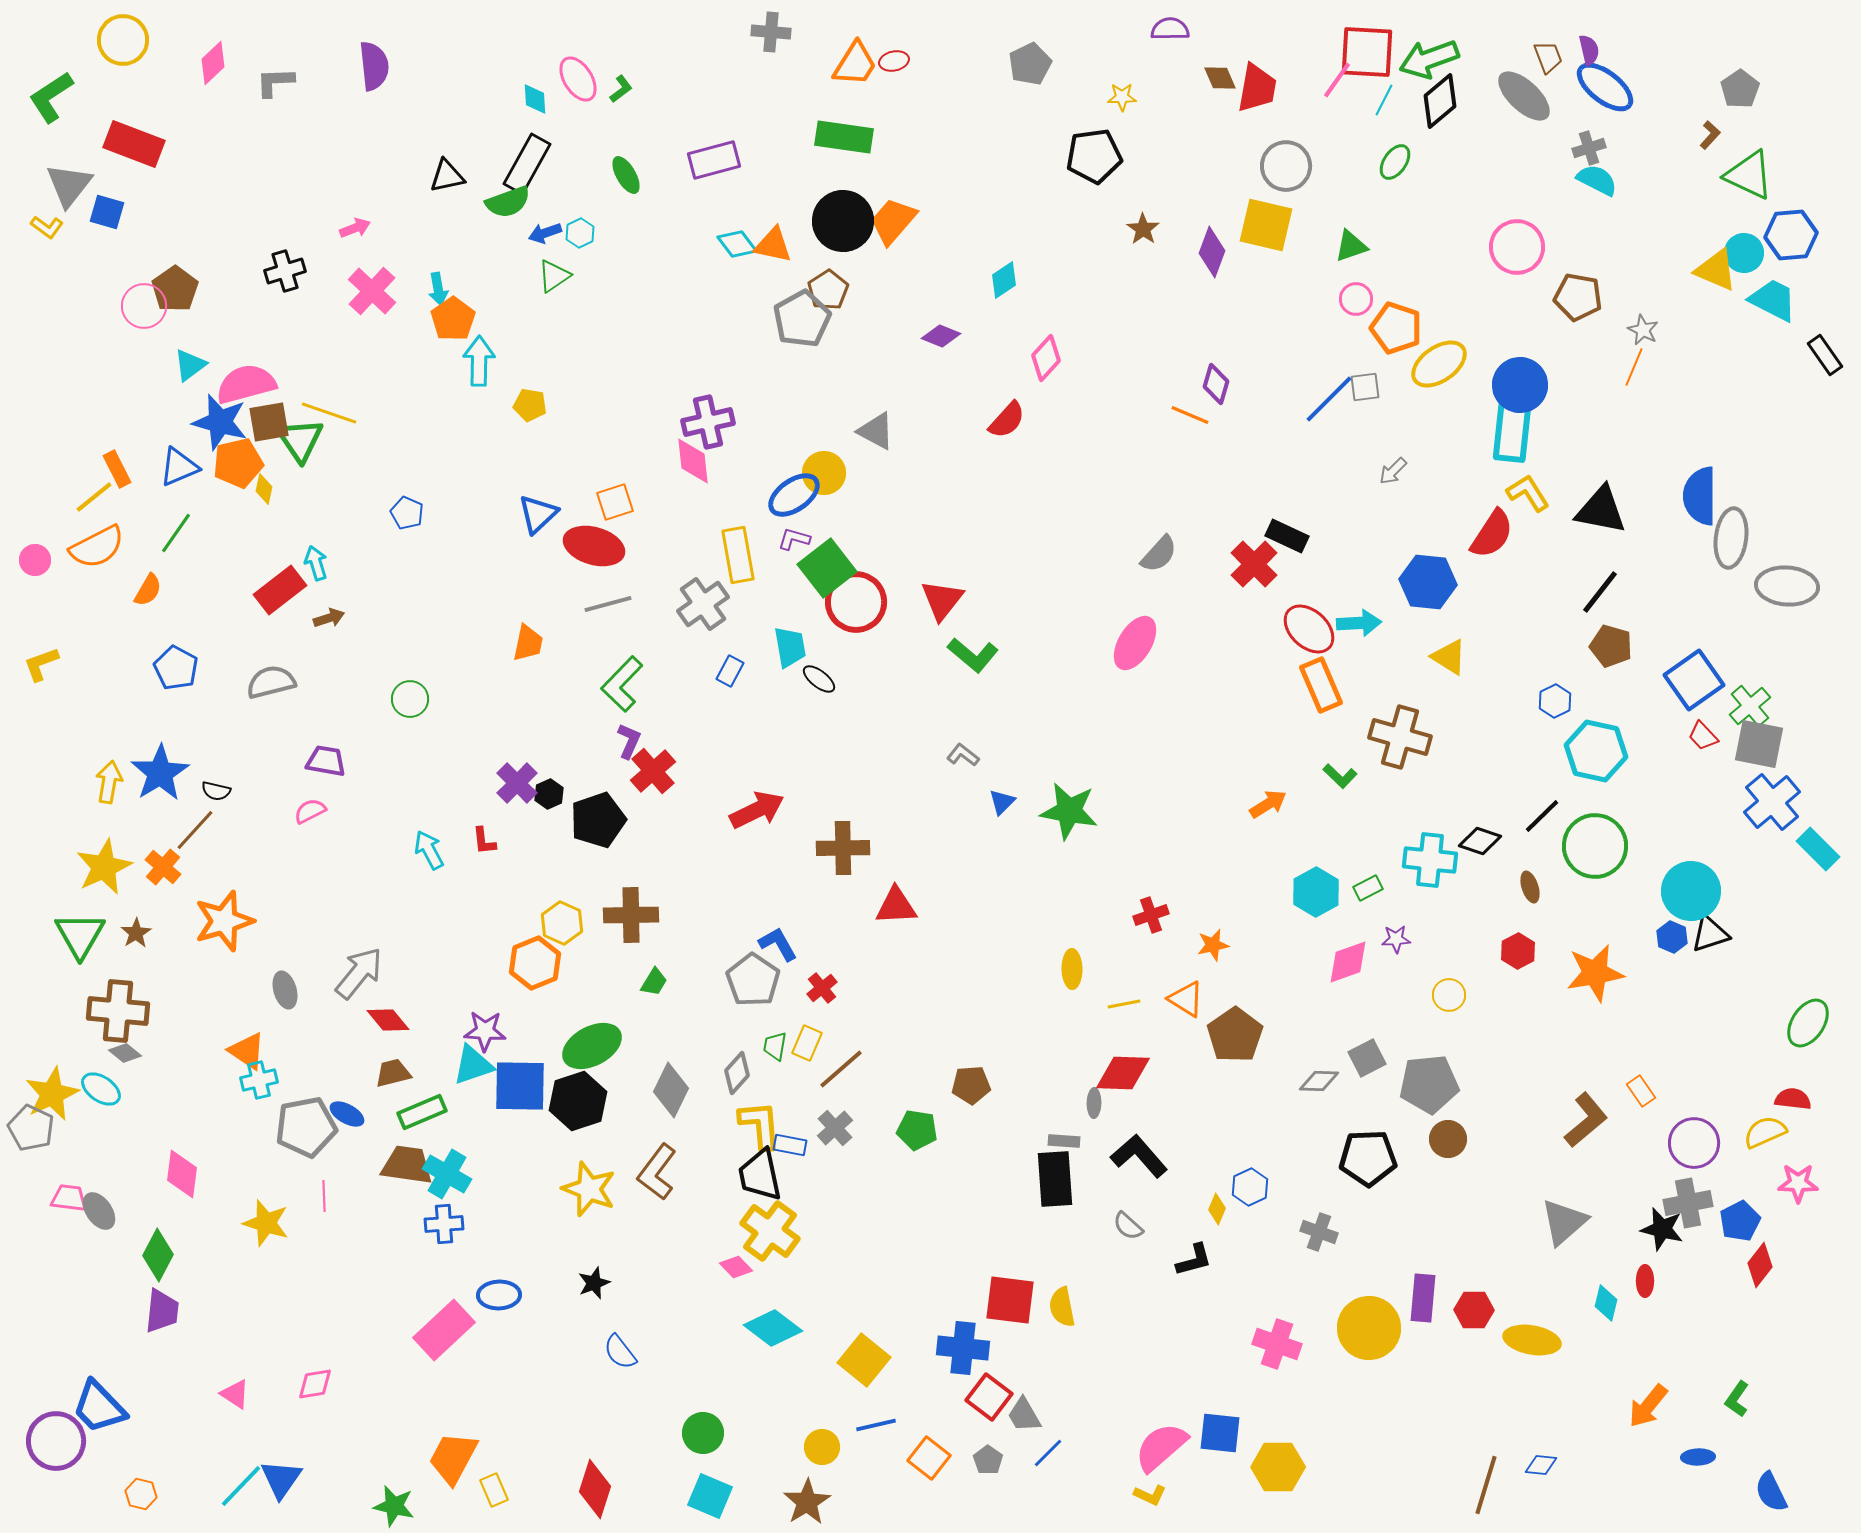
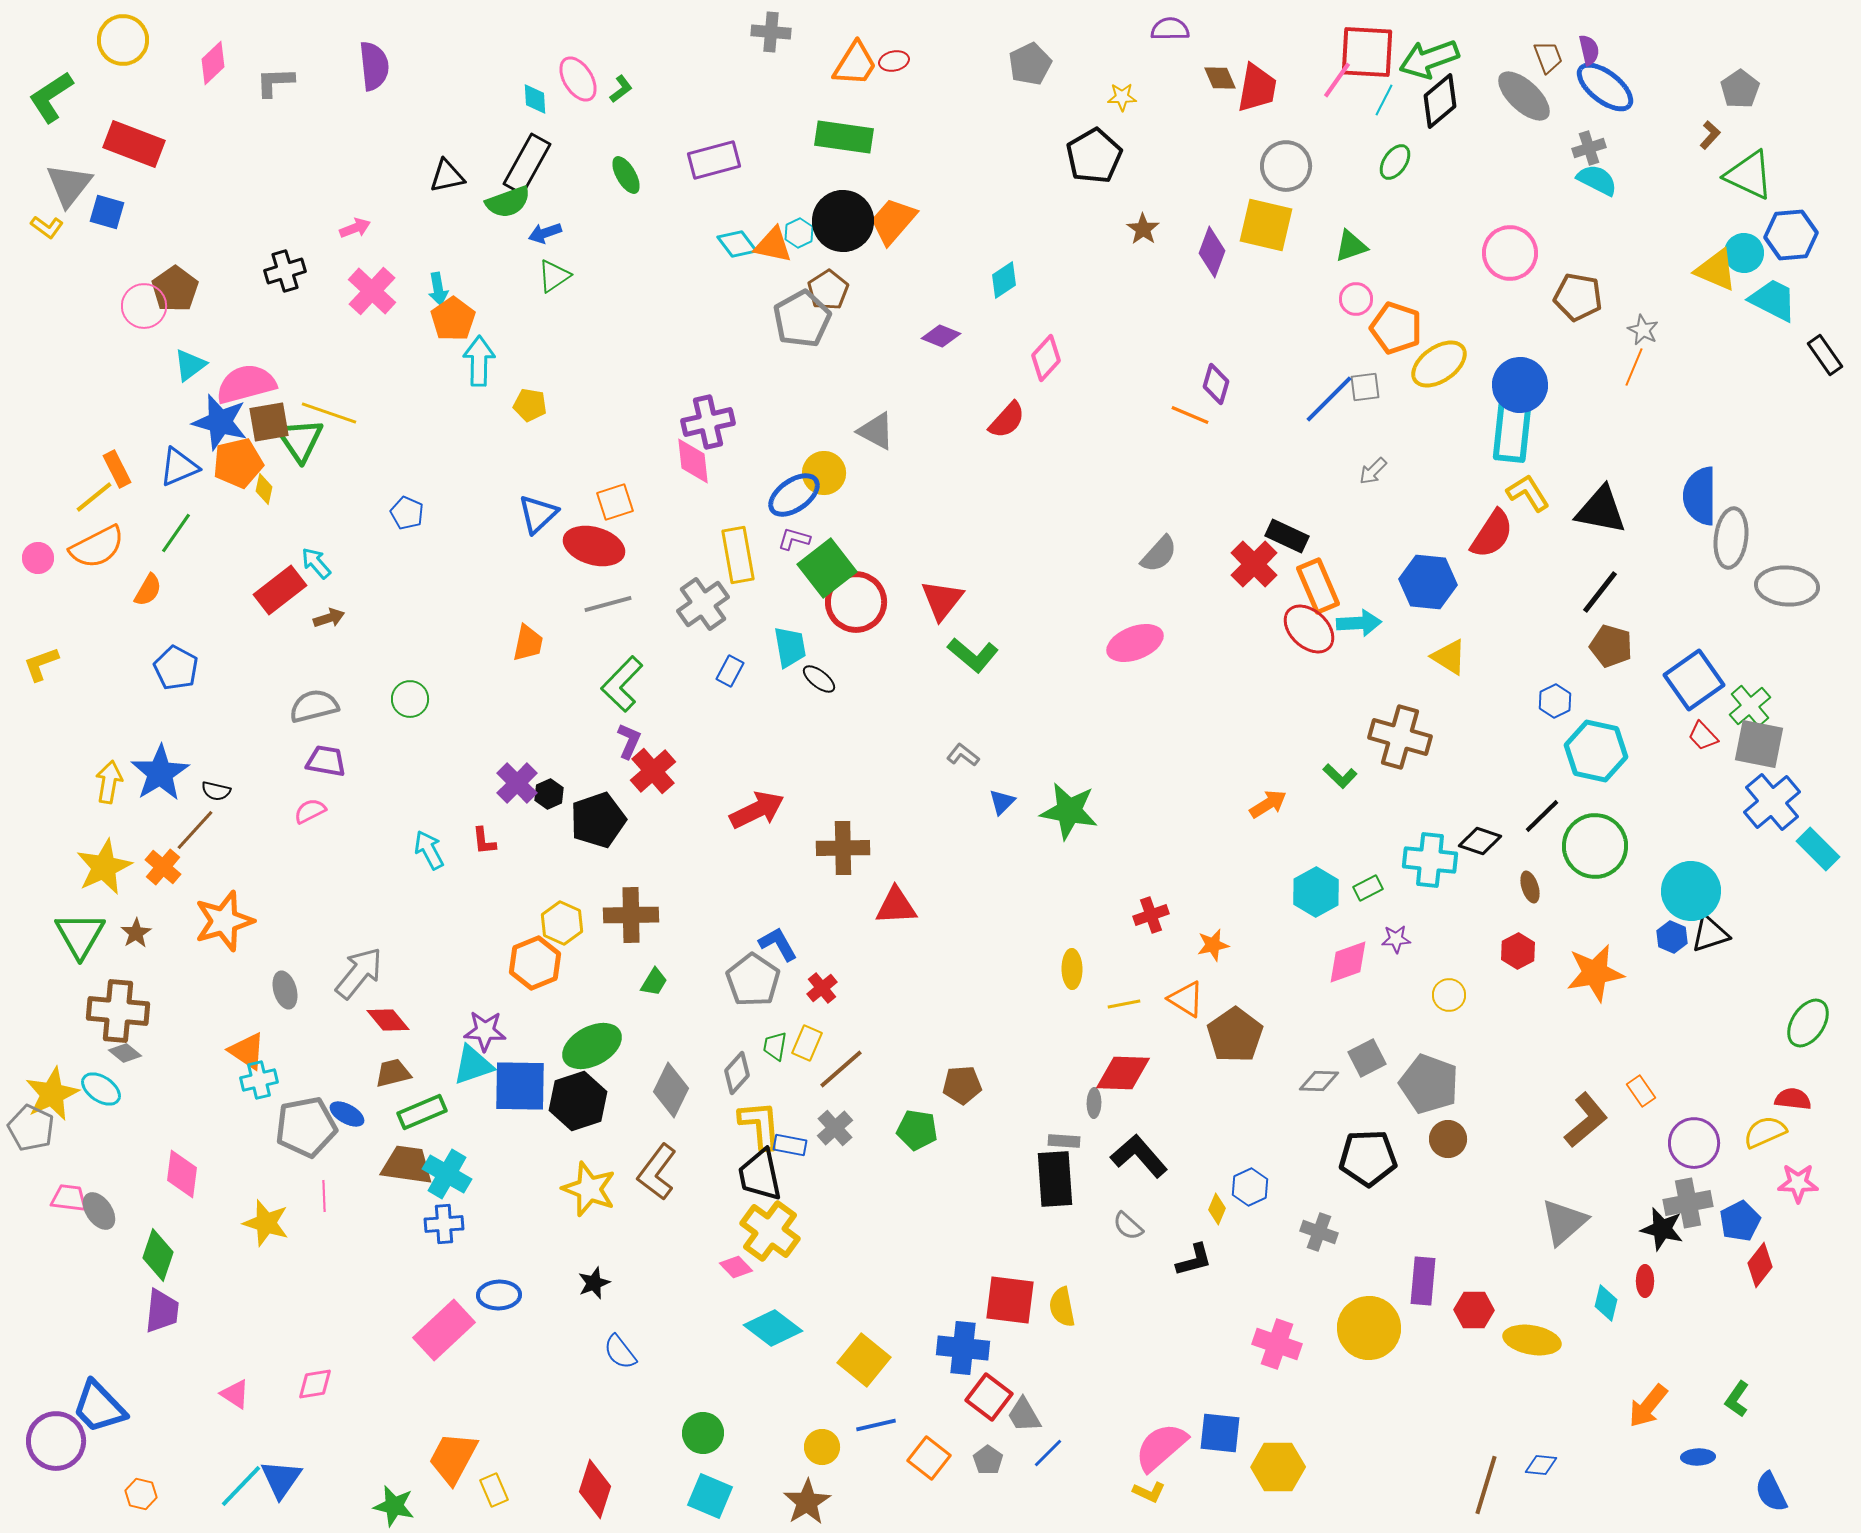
black pentagon at (1094, 156): rotated 22 degrees counterclockwise
cyan hexagon at (580, 233): moved 219 px right
pink circle at (1517, 247): moved 7 px left, 6 px down
gray arrow at (1393, 471): moved 20 px left
pink circle at (35, 560): moved 3 px right, 2 px up
cyan arrow at (316, 563): rotated 24 degrees counterclockwise
pink ellipse at (1135, 643): rotated 38 degrees clockwise
gray semicircle at (271, 682): moved 43 px right, 24 px down
orange rectangle at (1321, 685): moved 3 px left, 99 px up
gray pentagon at (1429, 1084): rotated 26 degrees clockwise
brown pentagon at (971, 1085): moved 9 px left
green diamond at (158, 1255): rotated 9 degrees counterclockwise
purple rectangle at (1423, 1298): moved 17 px up
yellow L-shape at (1150, 1495): moved 1 px left, 3 px up
